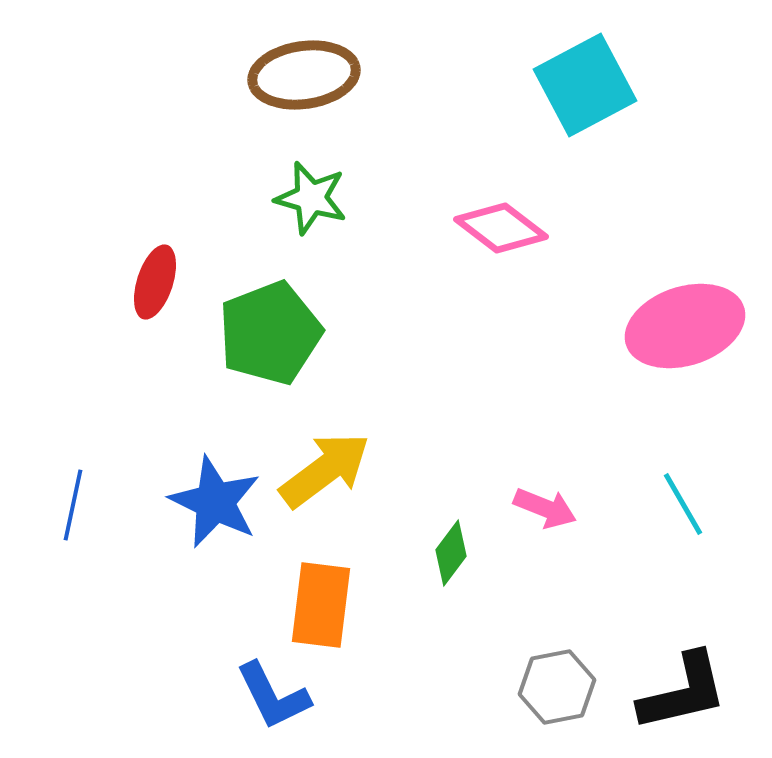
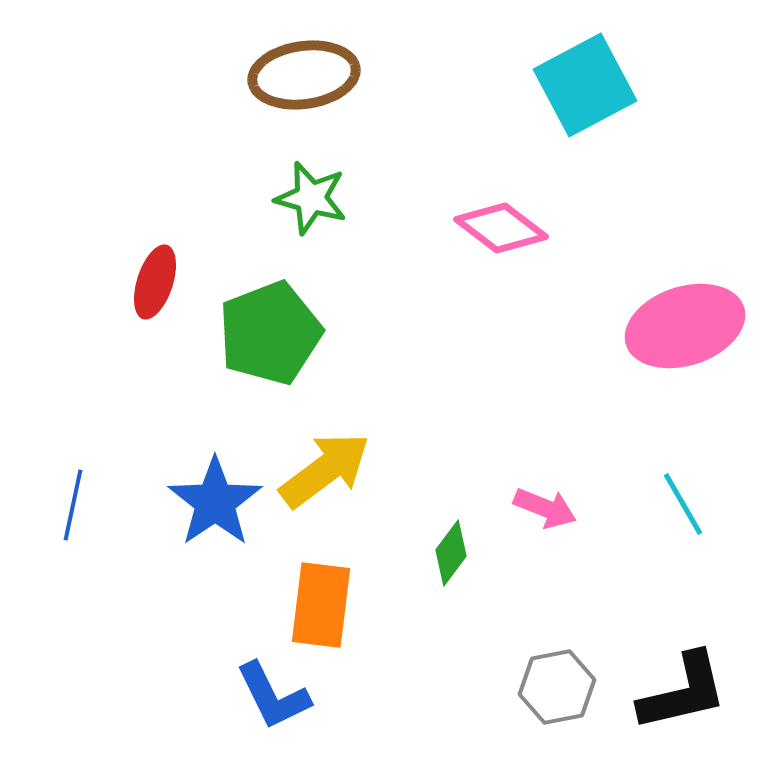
blue star: rotated 12 degrees clockwise
